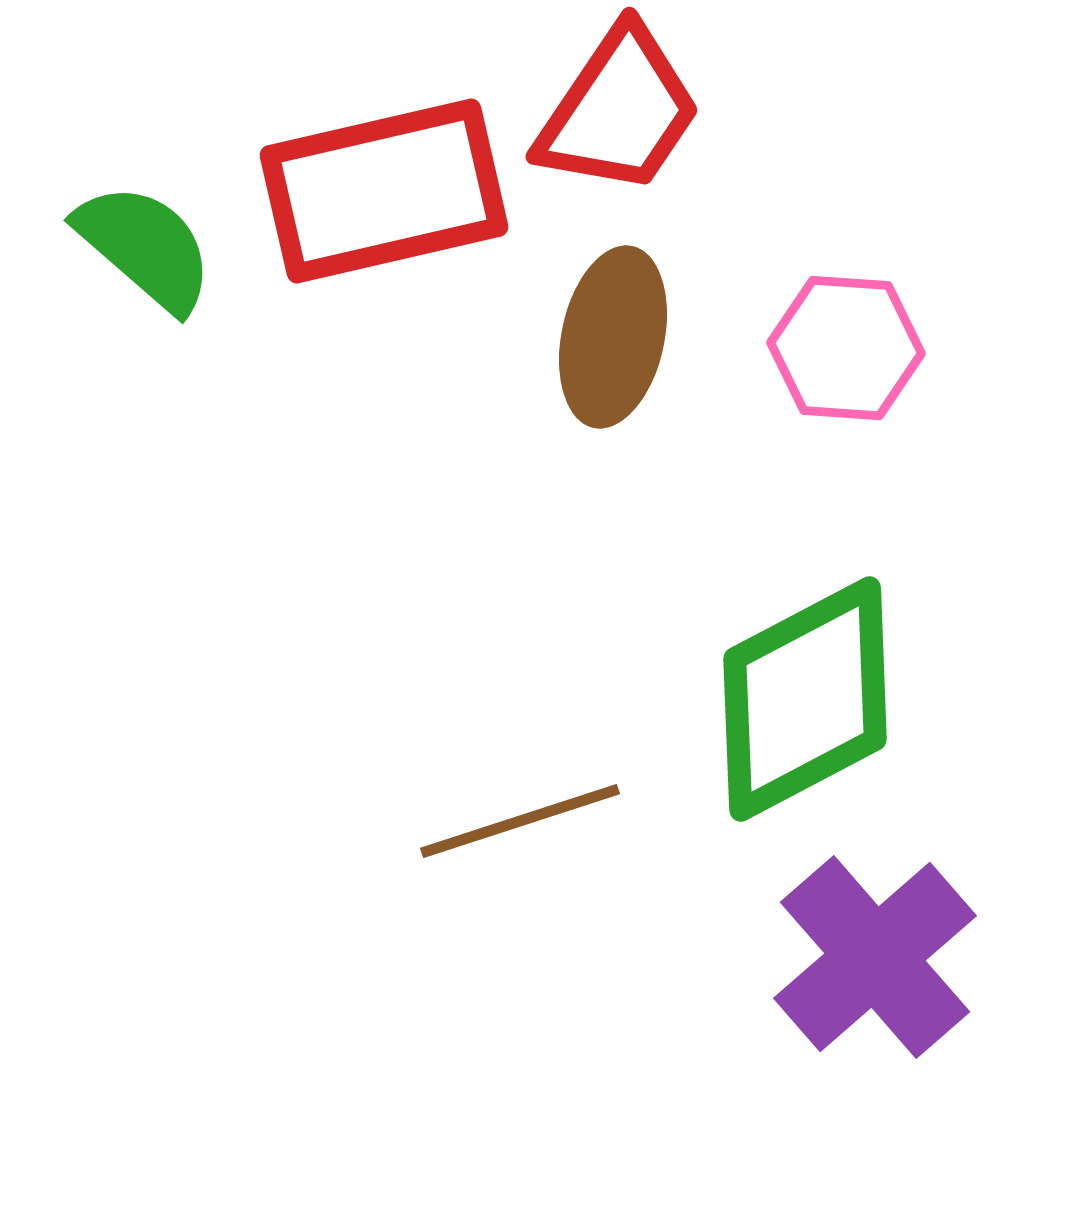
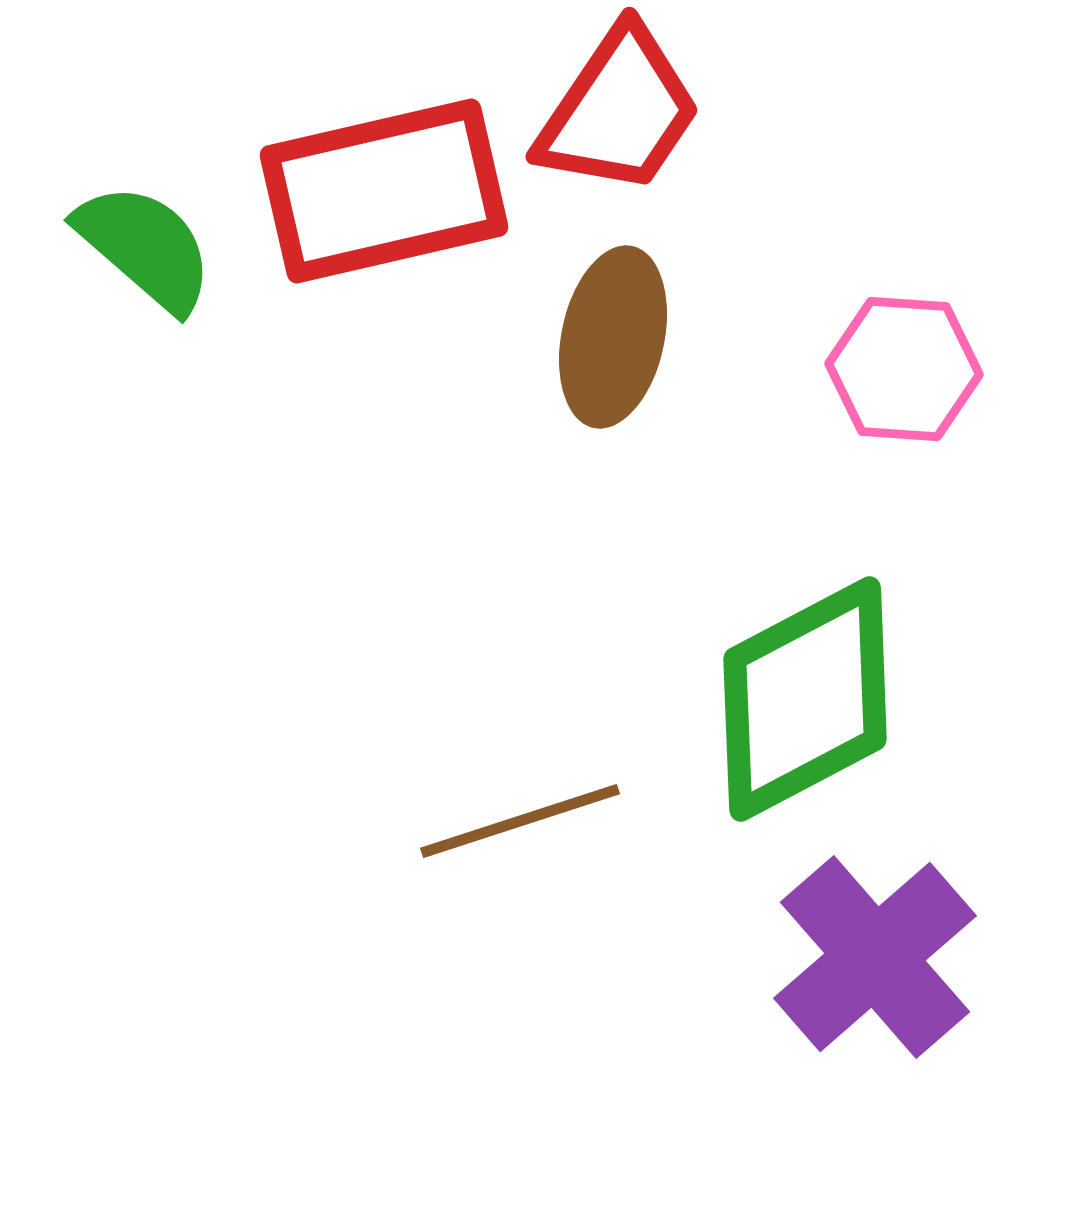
pink hexagon: moved 58 px right, 21 px down
